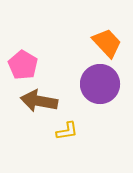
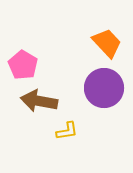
purple circle: moved 4 px right, 4 px down
